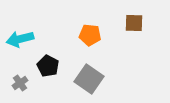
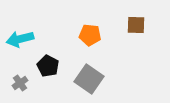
brown square: moved 2 px right, 2 px down
